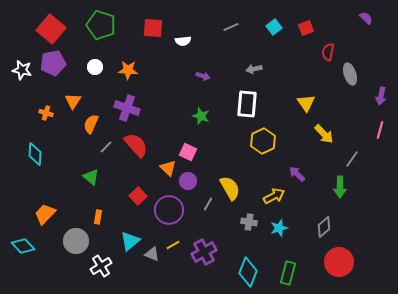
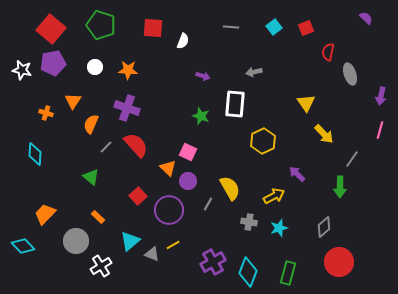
gray line at (231, 27): rotated 28 degrees clockwise
white semicircle at (183, 41): rotated 63 degrees counterclockwise
gray arrow at (254, 69): moved 3 px down
white rectangle at (247, 104): moved 12 px left
orange rectangle at (98, 217): rotated 56 degrees counterclockwise
purple cross at (204, 252): moved 9 px right, 10 px down
